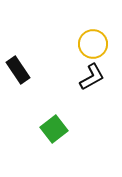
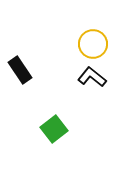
black rectangle: moved 2 px right
black L-shape: rotated 112 degrees counterclockwise
